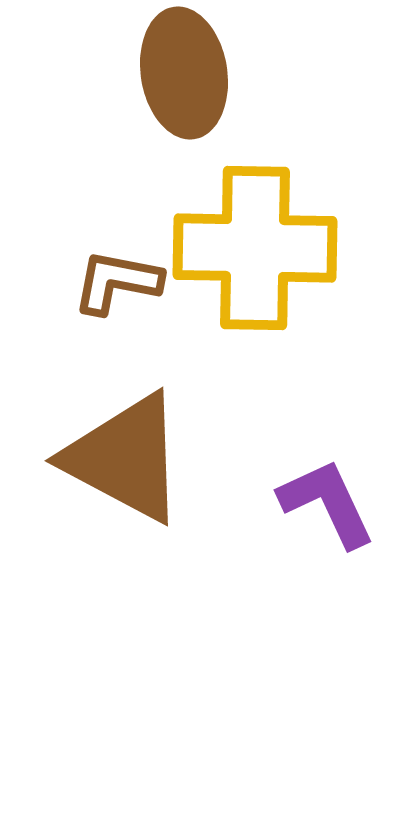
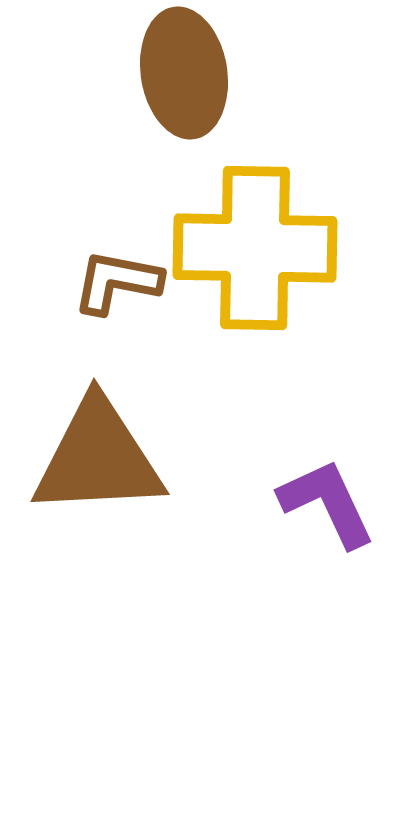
brown triangle: moved 27 px left; rotated 31 degrees counterclockwise
